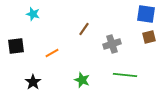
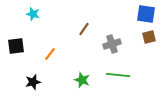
orange line: moved 2 px left, 1 px down; rotated 24 degrees counterclockwise
green line: moved 7 px left
black star: rotated 21 degrees clockwise
